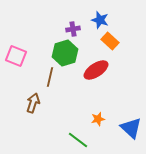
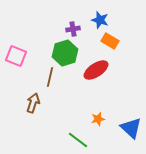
orange rectangle: rotated 12 degrees counterclockwise
